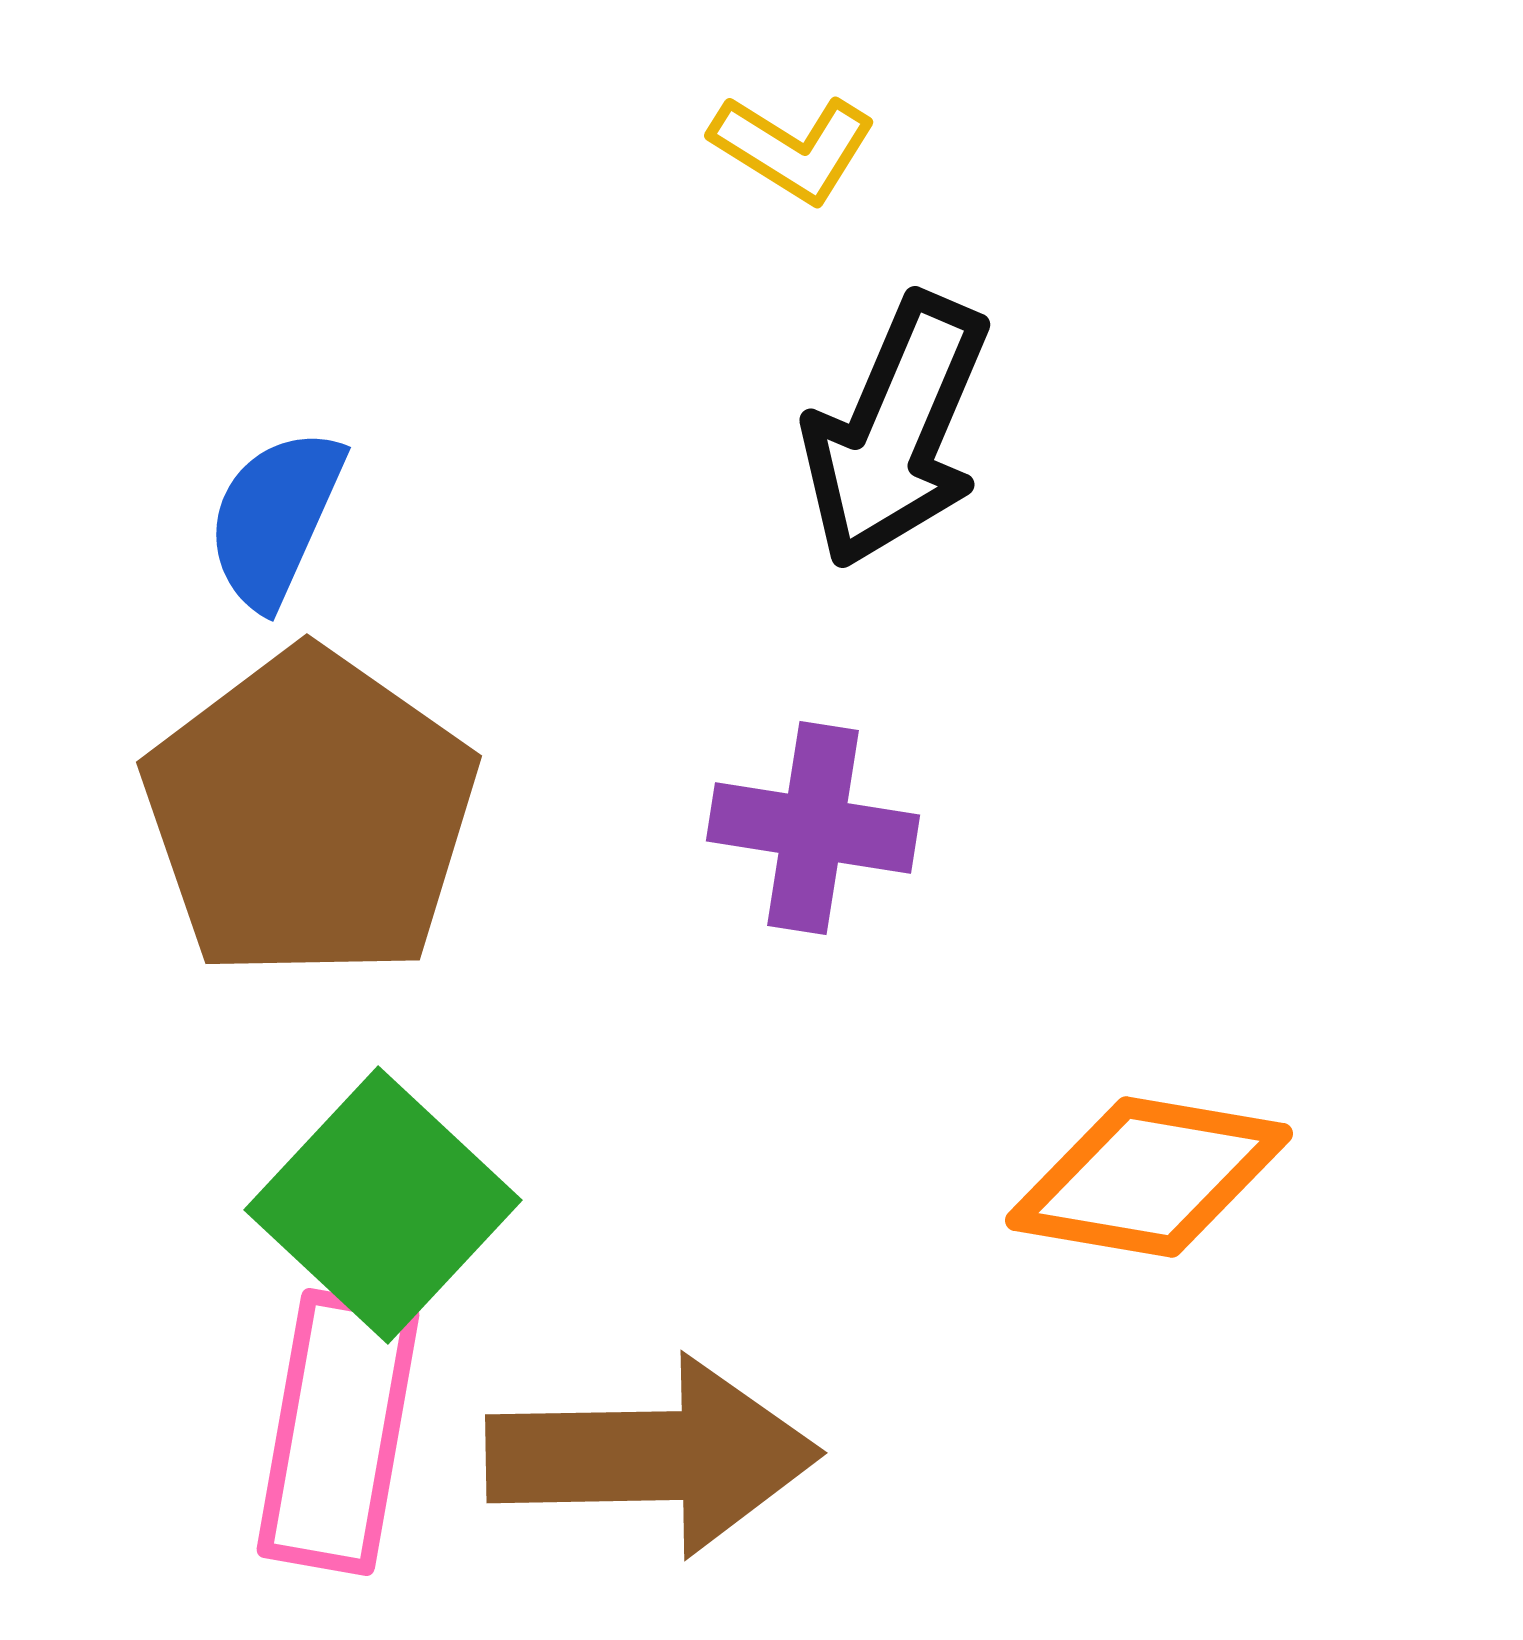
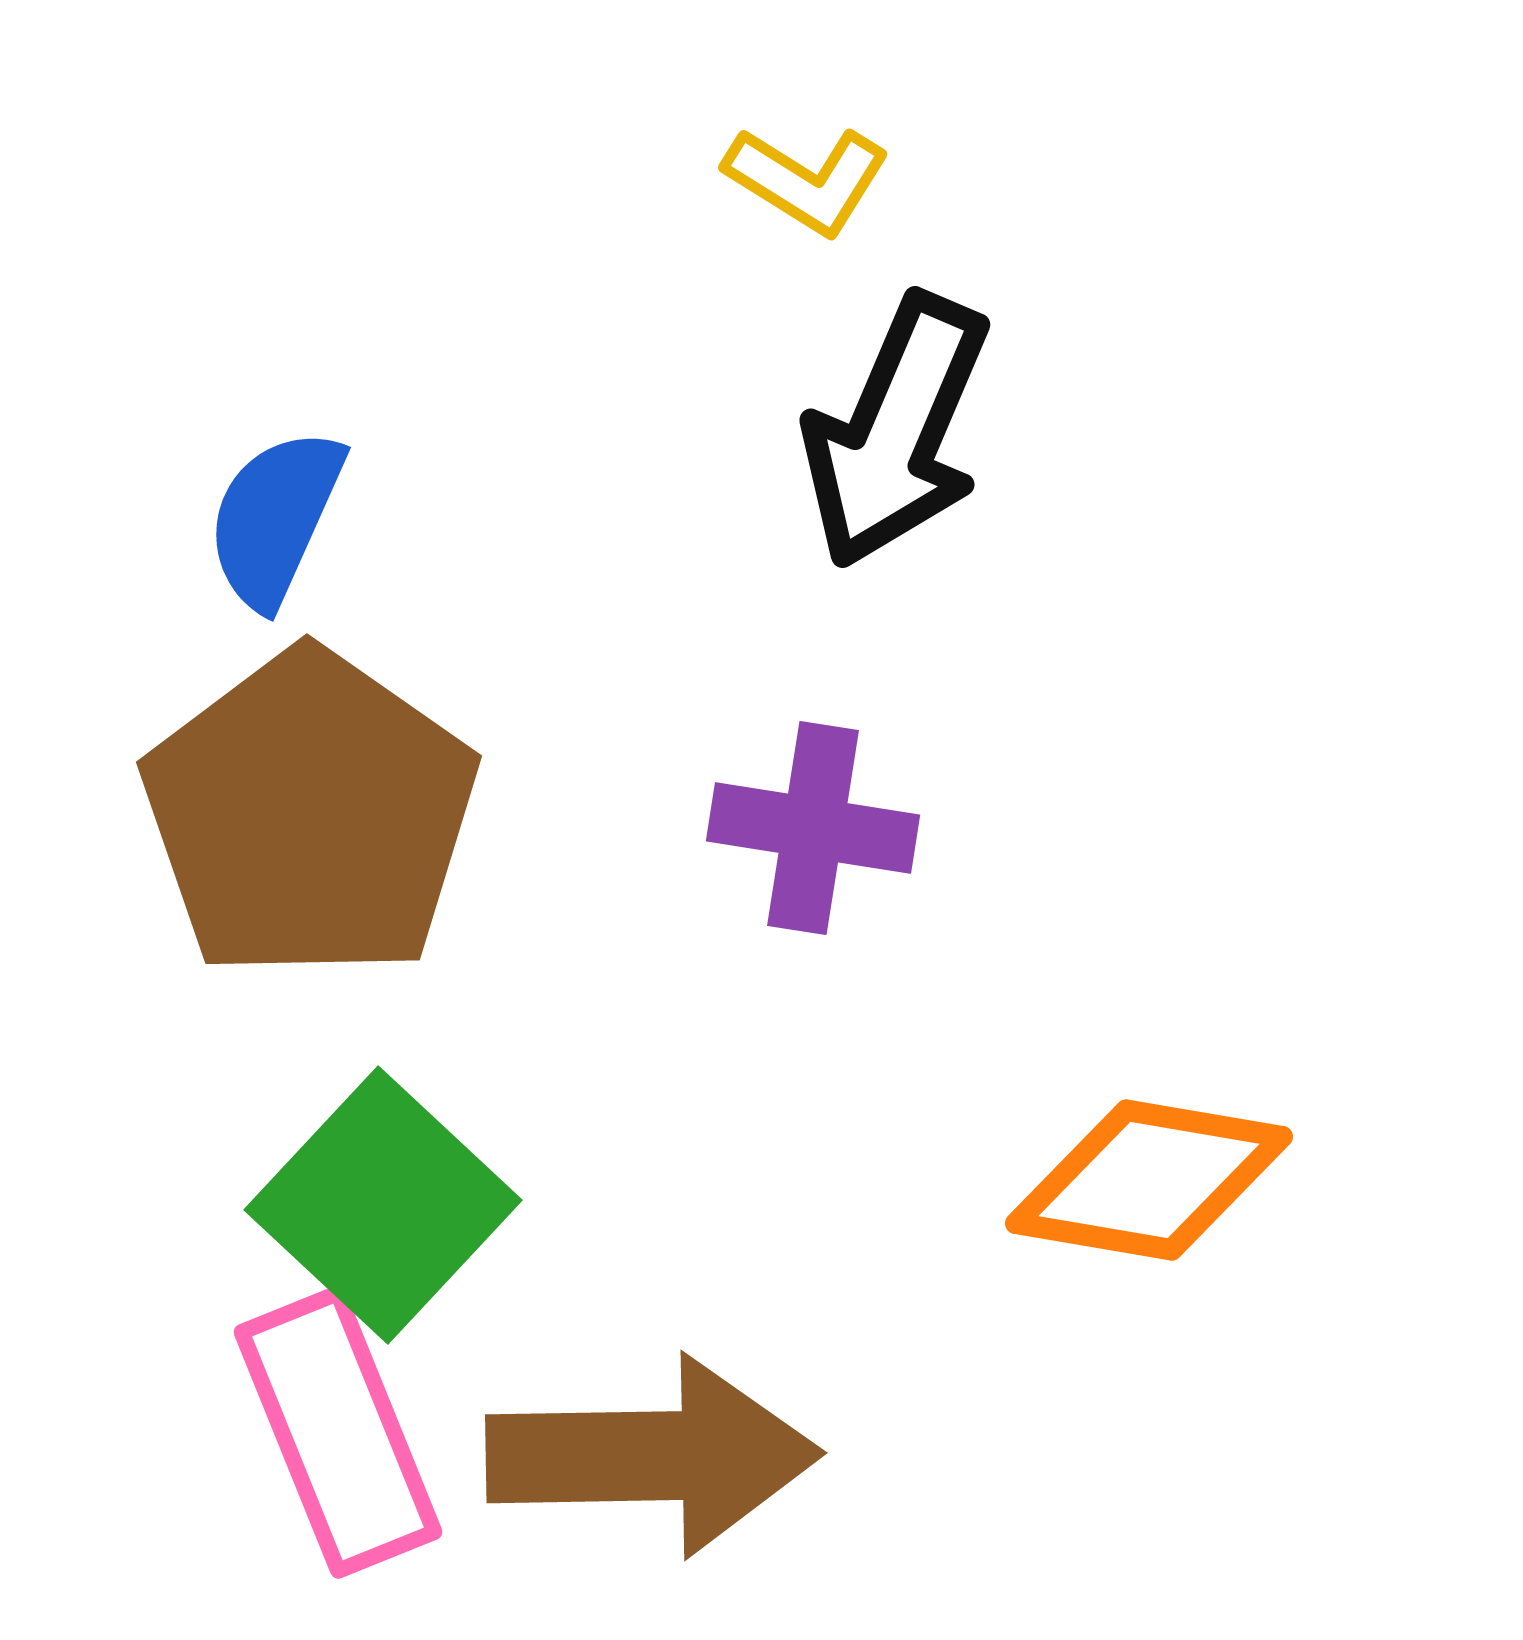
yellow L-shape: moved 14 px right, 32 px down
orange diamond: moved 3 px down
pink rectangle: rotated 32 degrees counterclockwise
